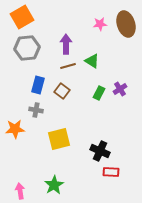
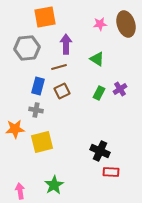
orange square: moved 23 px right; rotated 20 degrees clockwise
green triangle: moved 5 px right, 2 px up
brown line: moved 9 px left, 1 px down
blue rectangle: moved 1 px down
brown square: rotated 28 degrees clockwise
yellow square: moved 17 px left, 3 px down
